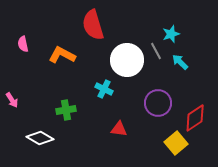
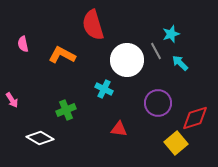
cyan arrow: moved 1 px down
green cross: rotated 12 degrees counterclockwise
red diamond: rotated 16 degrees clockwise
